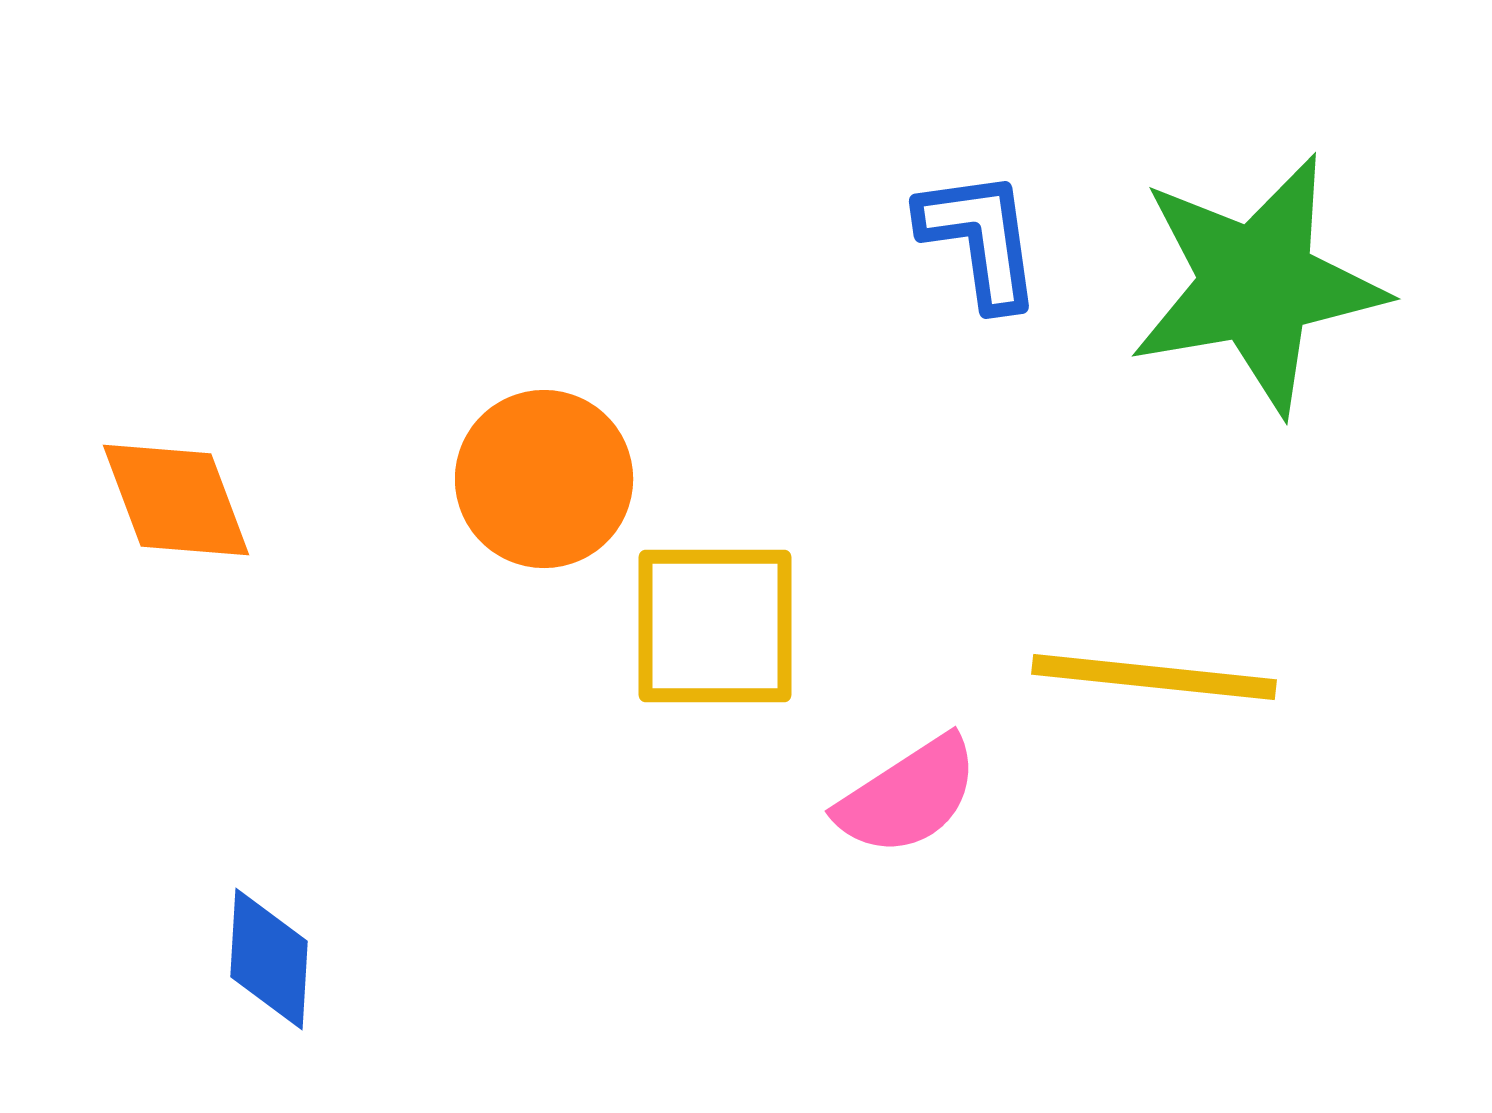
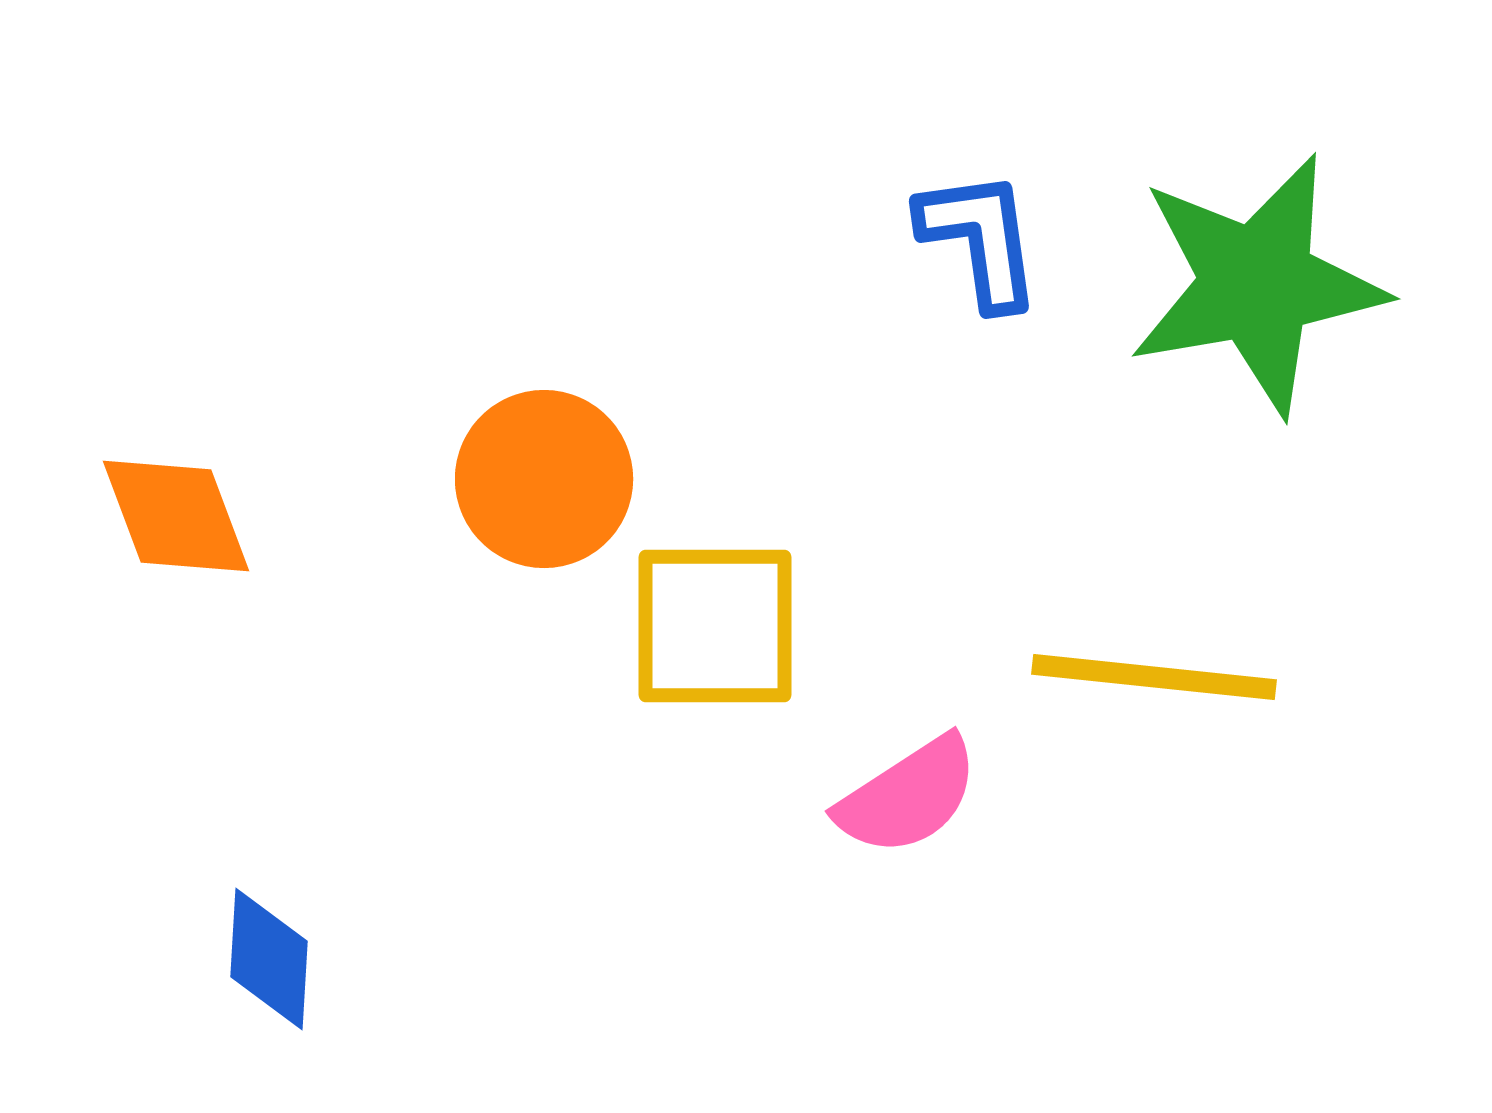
orange diamond: moved 16 px down
